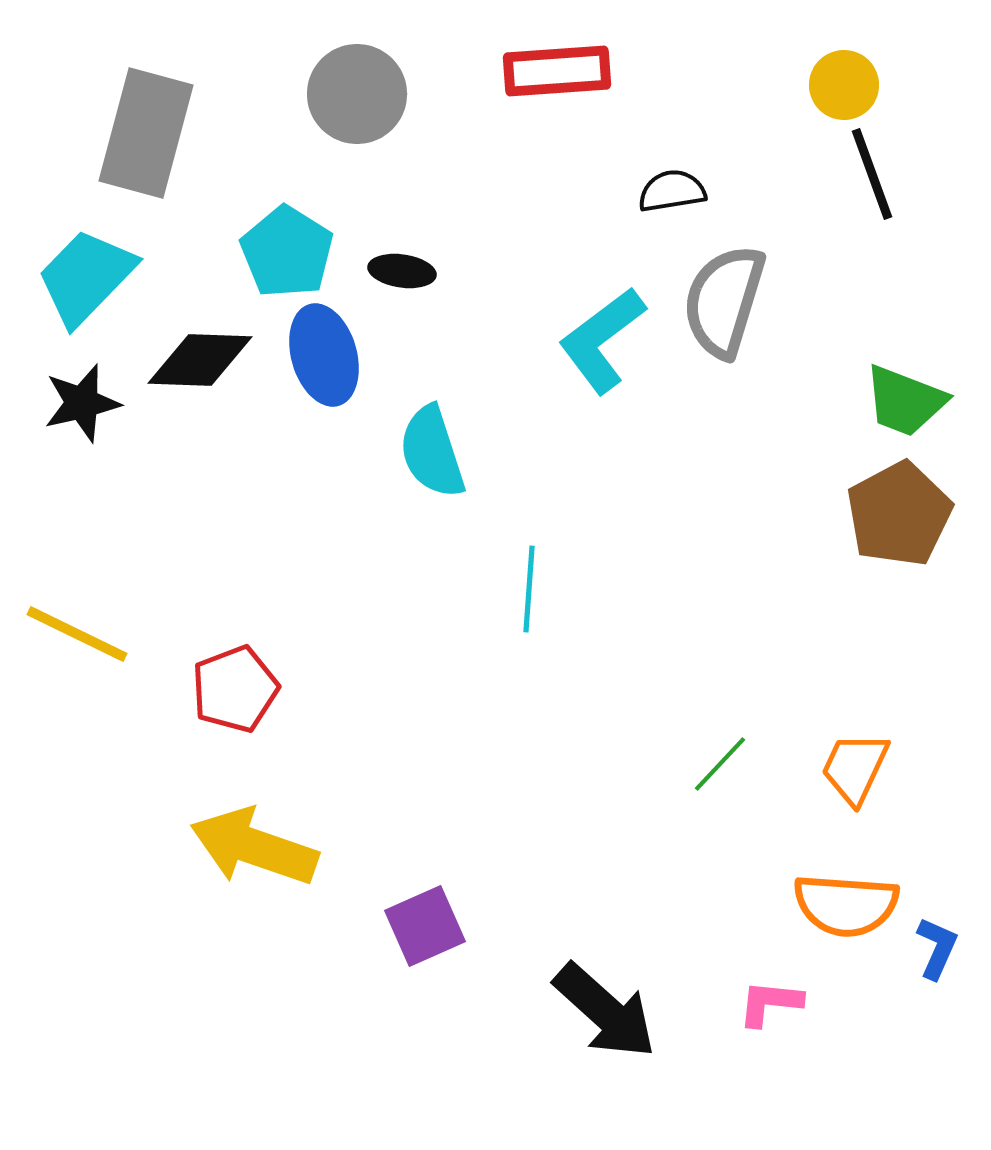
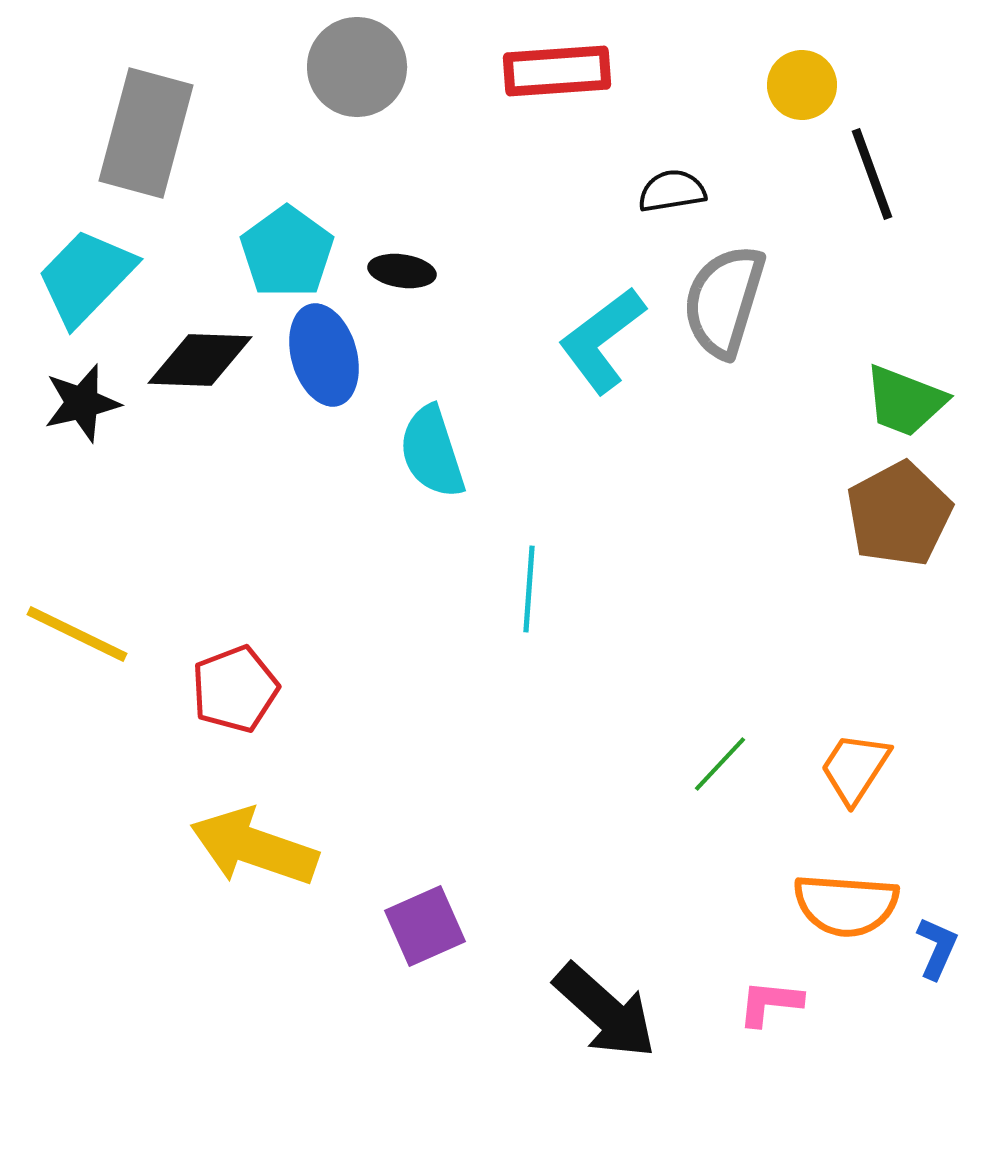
yellow circle: moved 42 px left
gray circle: moved 27 px up
cyan pentagon: rotated 4 degrees clockwise
orange trapezoid: rotated 8 degrees clockwise
